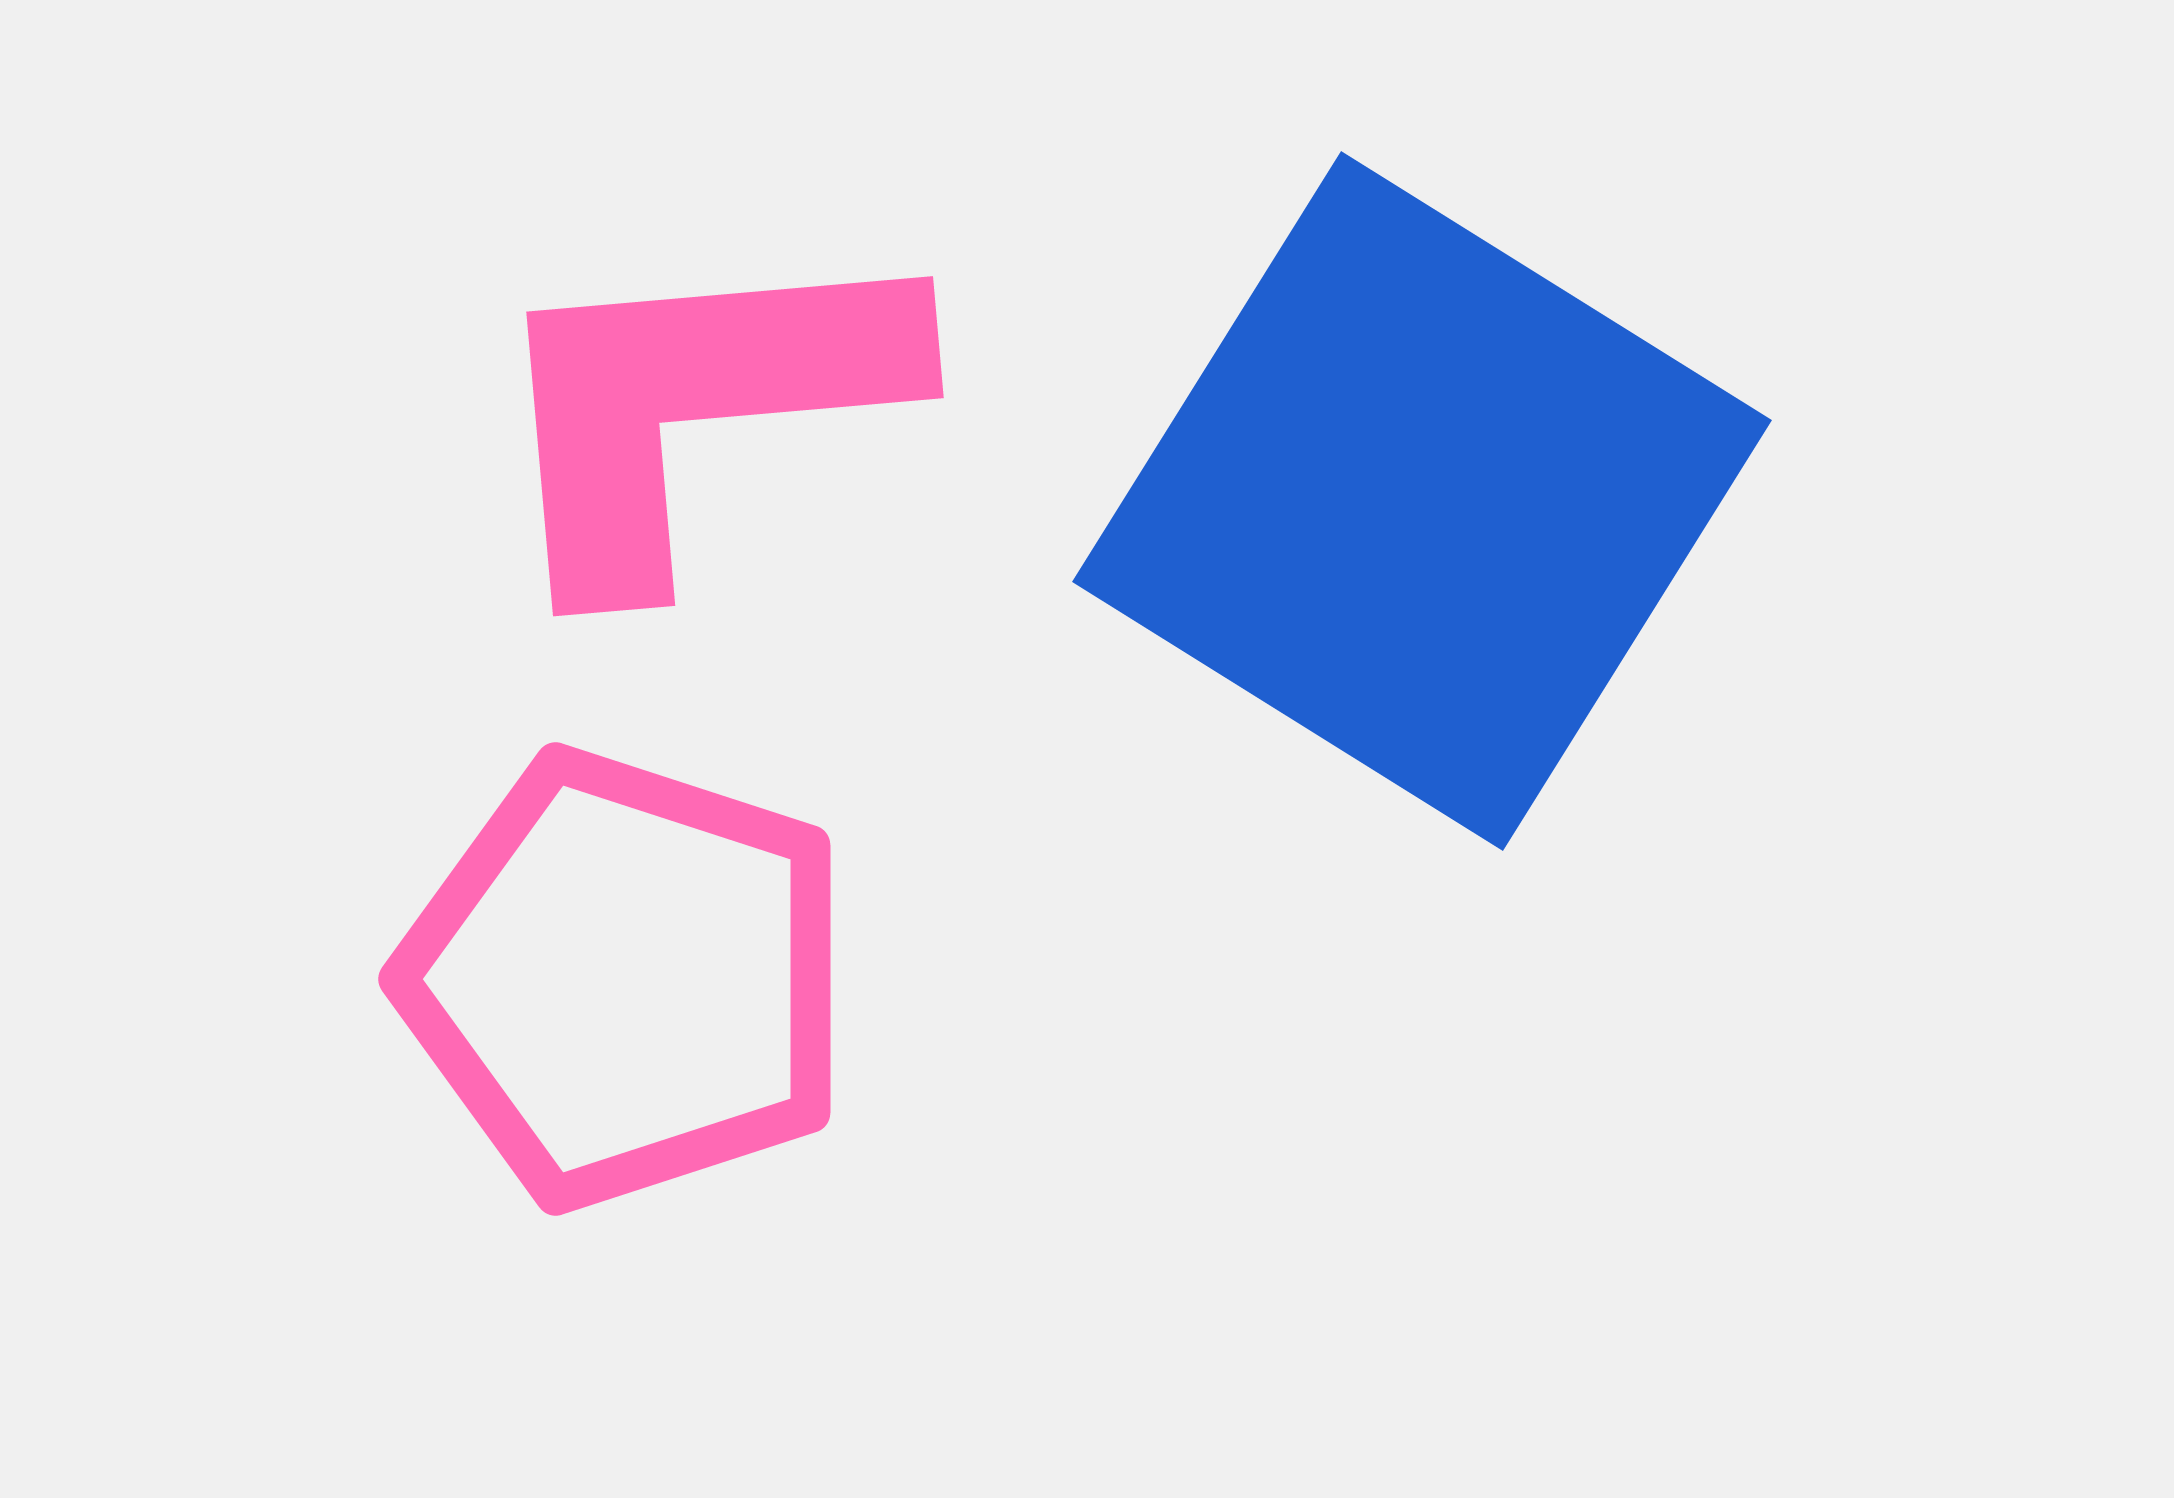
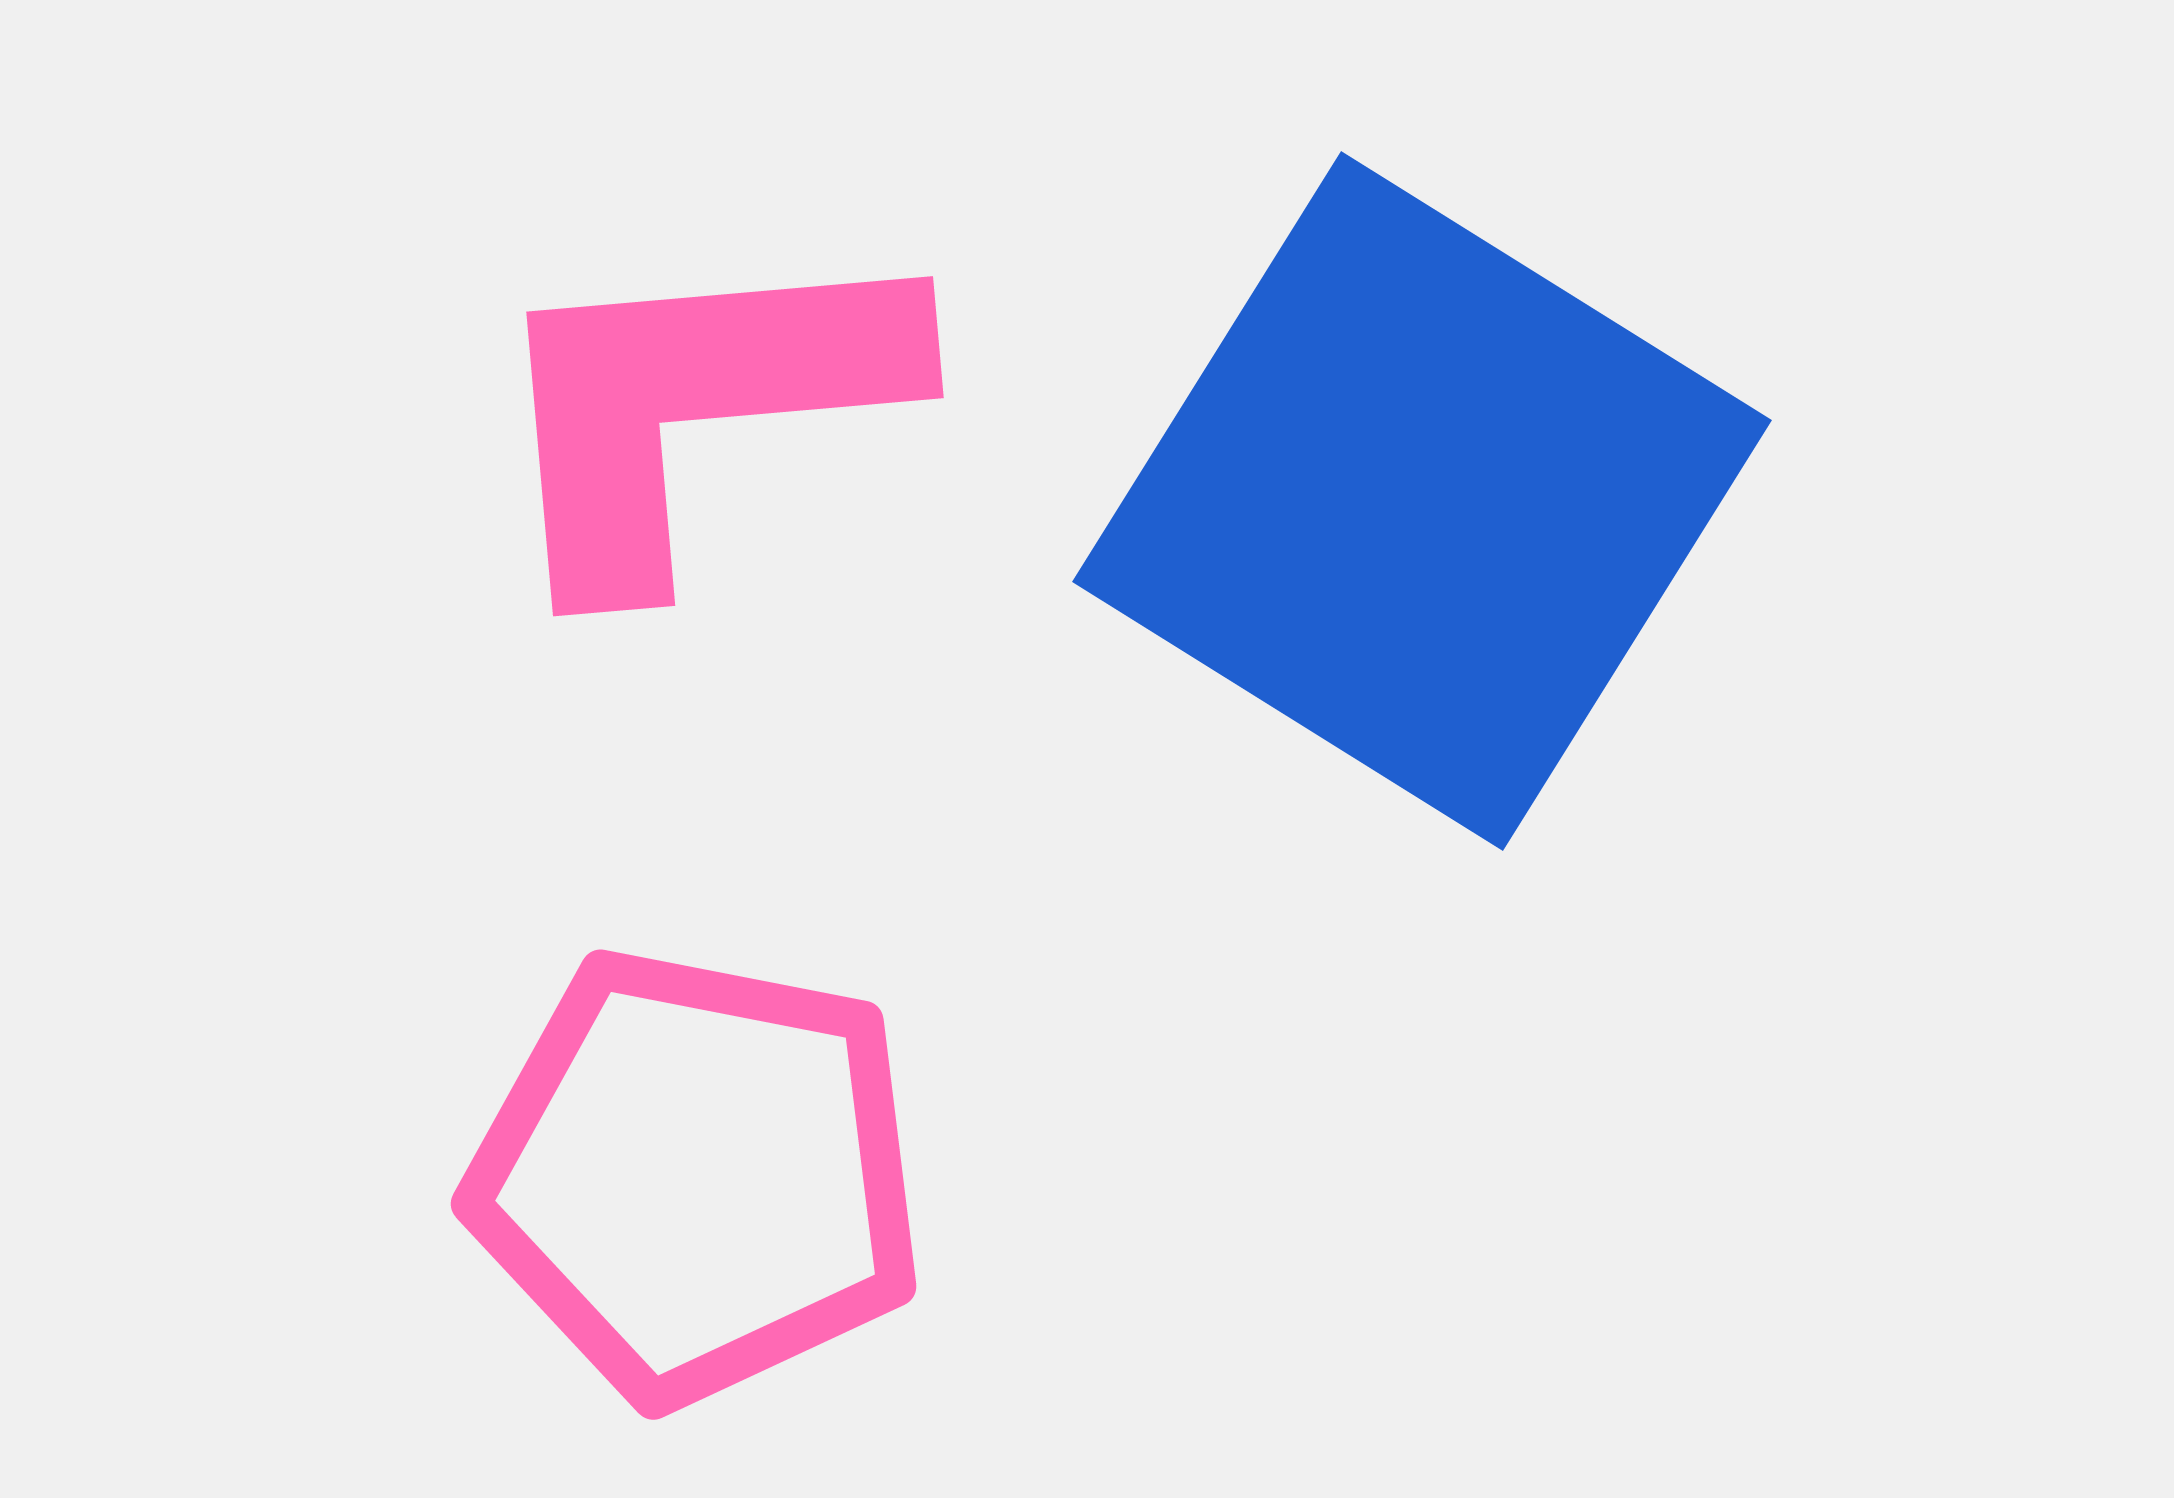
pink pentagon: moved 71 px right, 197 px down; rotated 7 degrees counterclockwise
